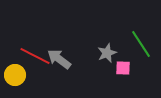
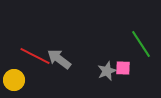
gray star: moved 18 px down
yellow circle: moved 1 px left, 5 px down
